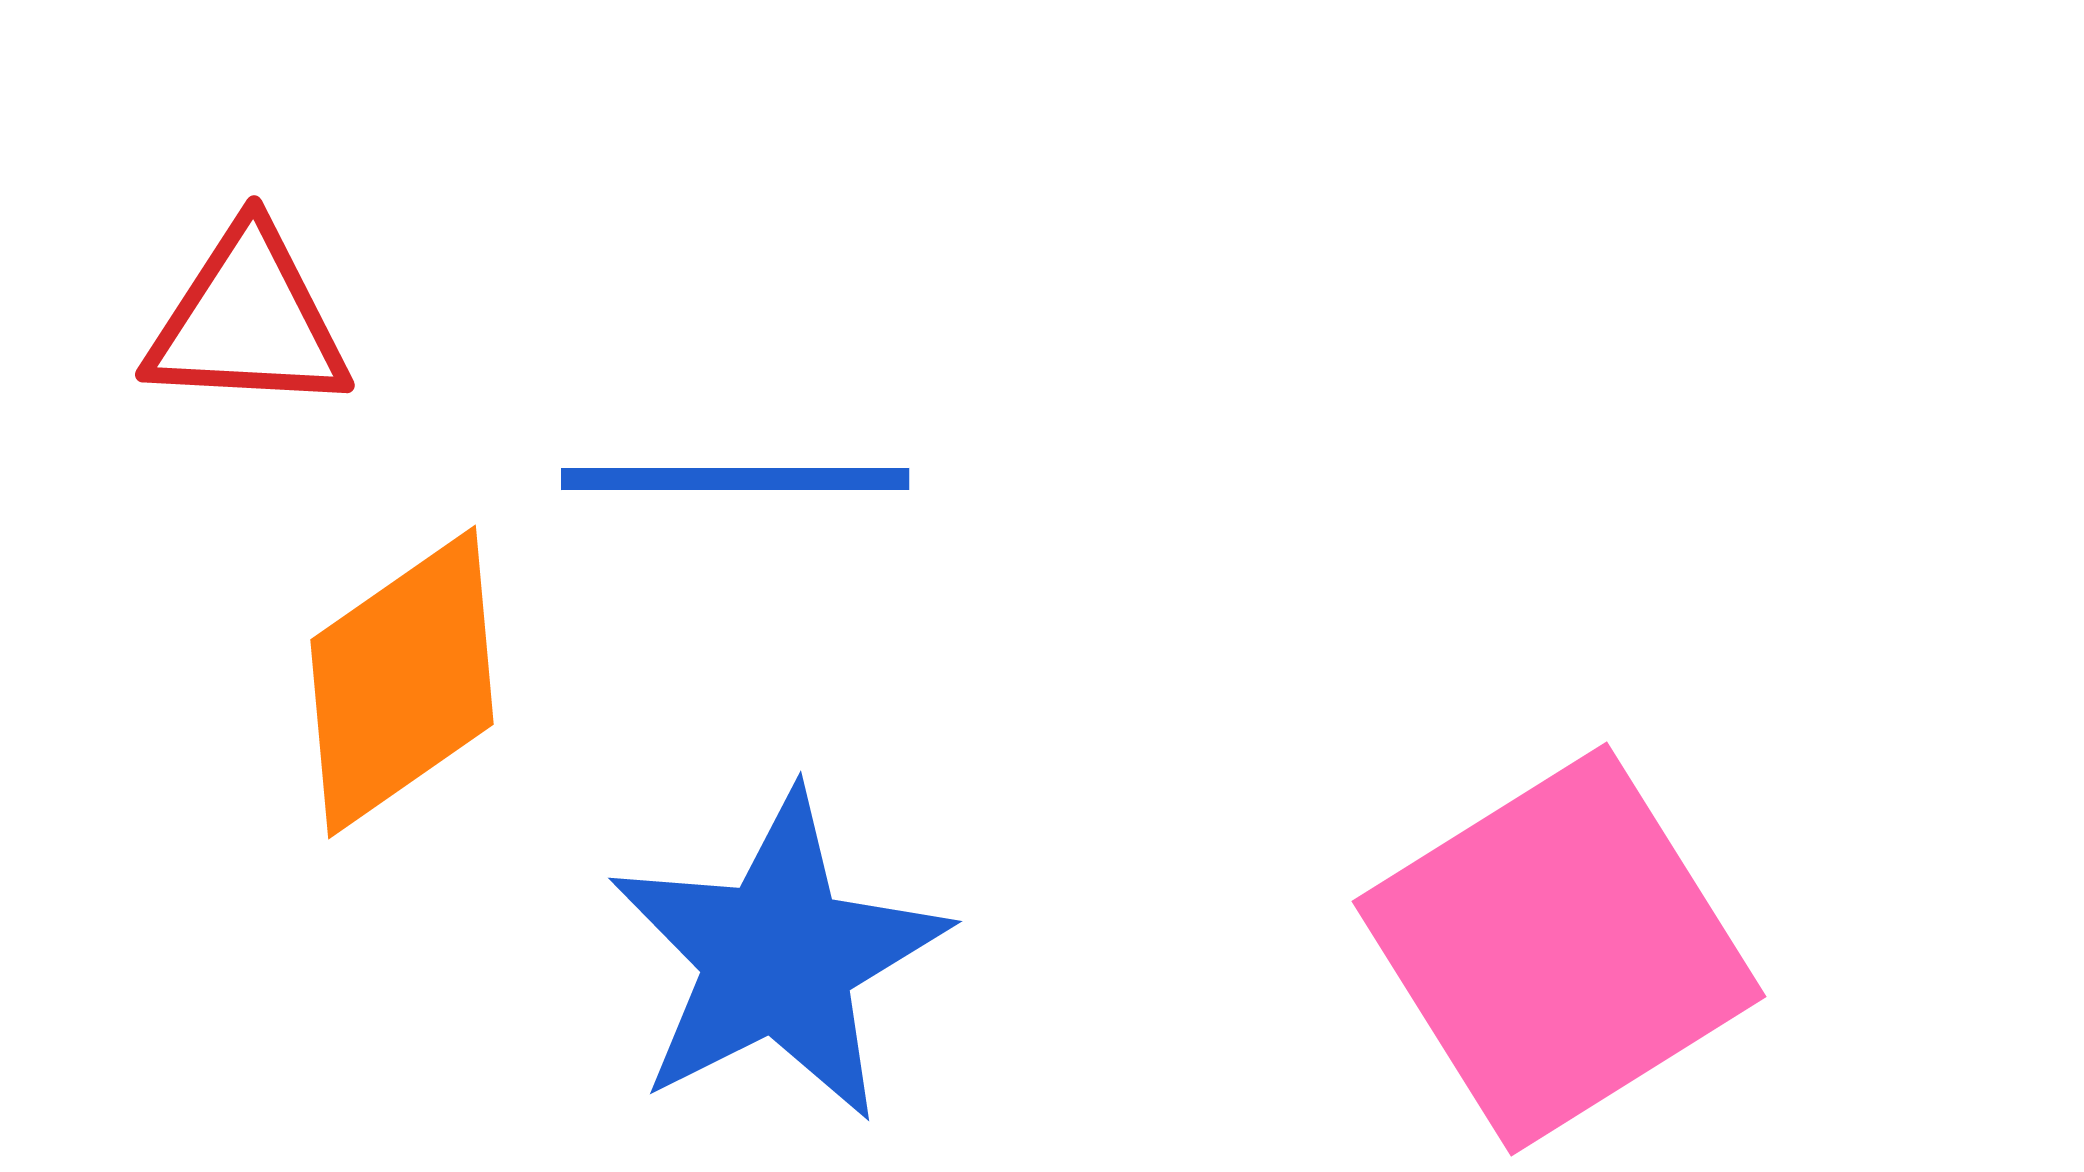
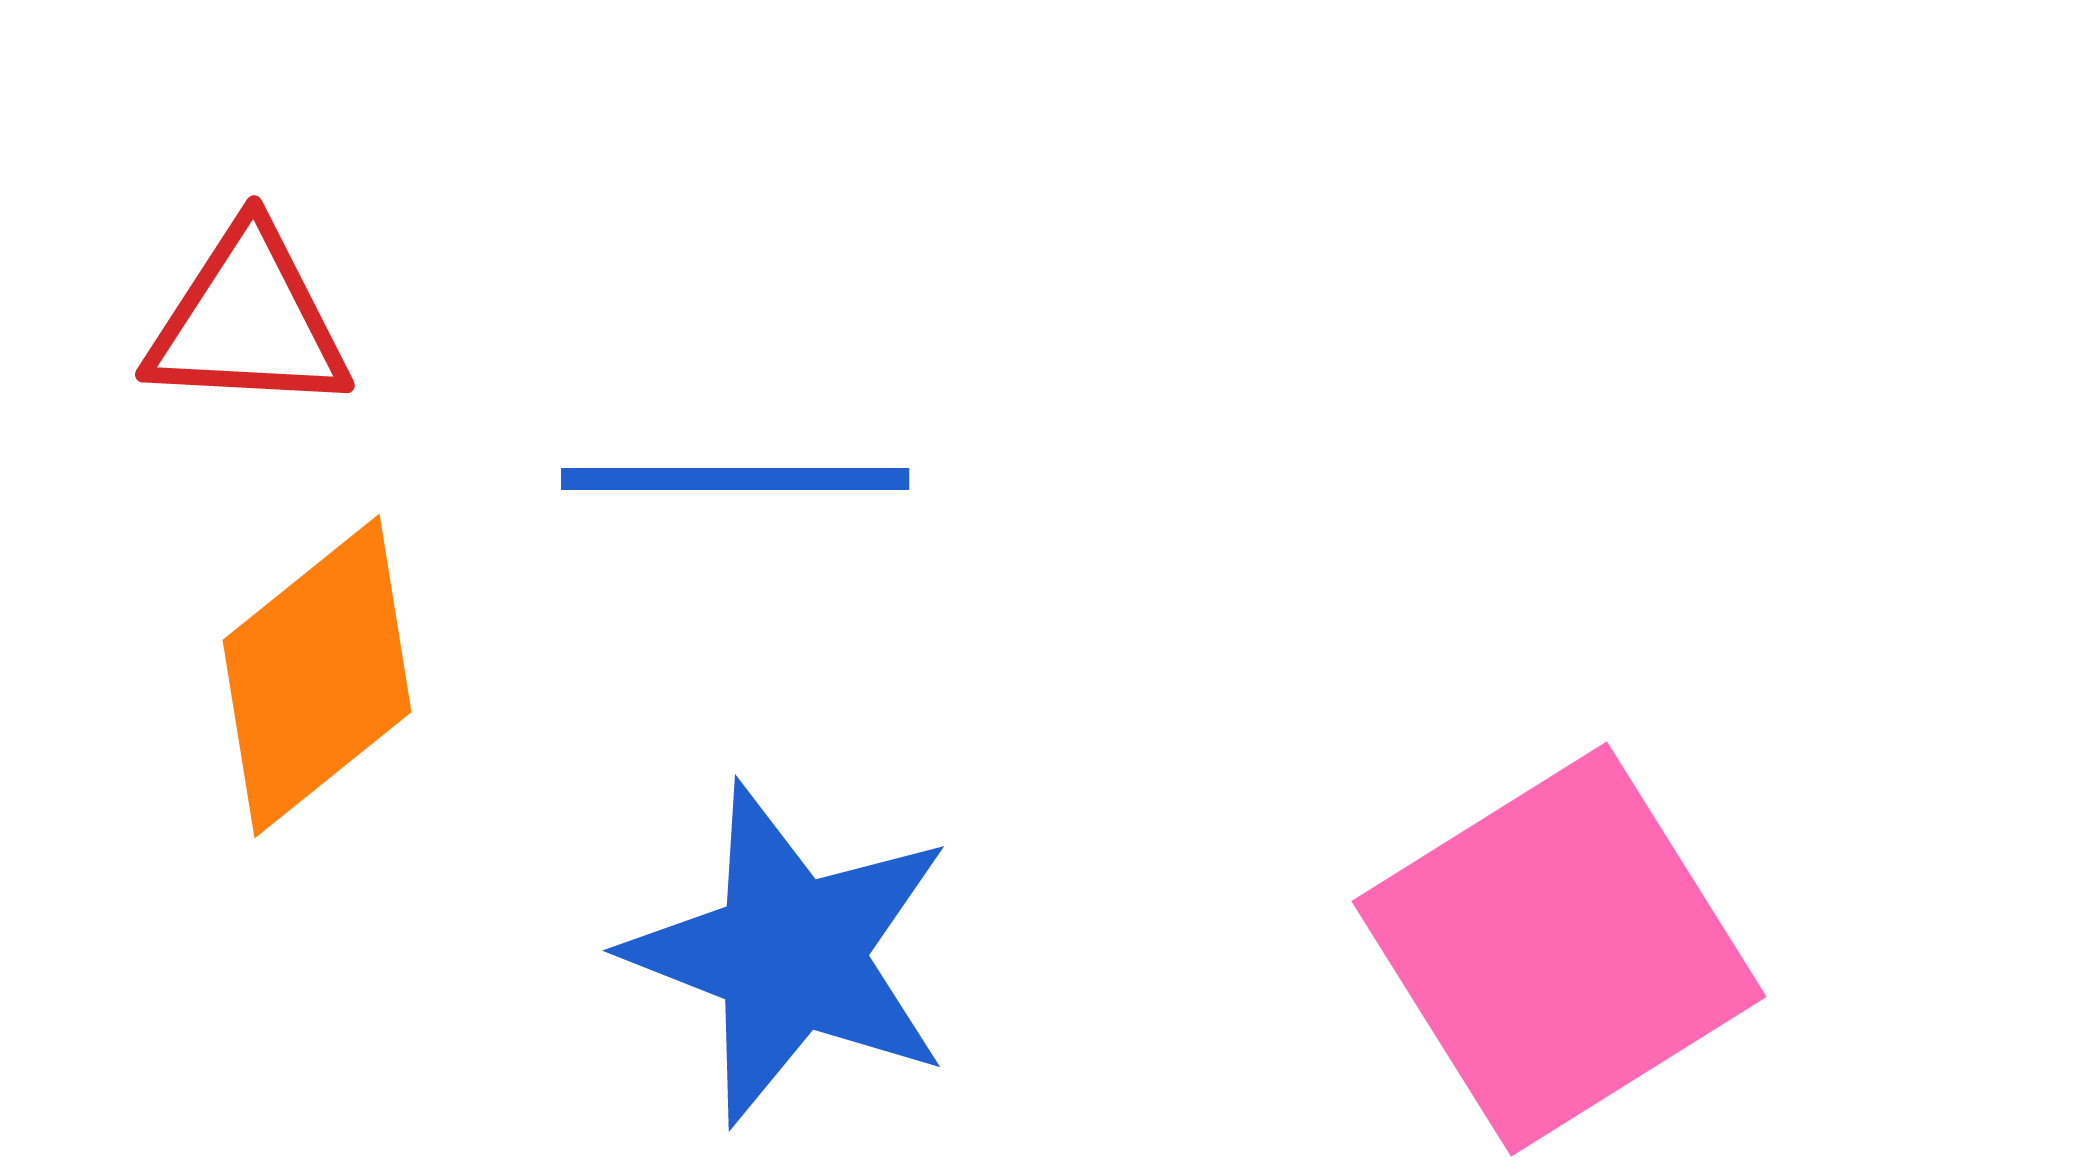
orange diamond: moved 85 px left, 6 px up; rotated 4 degrees counterclockwise
blue star: moved 12 px right, 3 px up; rotated 24 degrees counterclockwise
